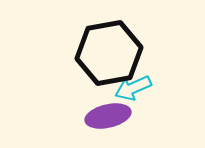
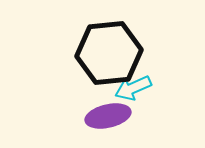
black hexagon: rotated 4 degrees clockwise
